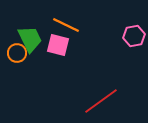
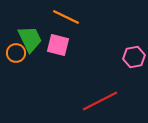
orange line: moved 8 px up
pink hexagon: moved 21 px down
orange circle: moved 1 px left
red line: moved 1 px left; rotated 9 degrees clockwise
